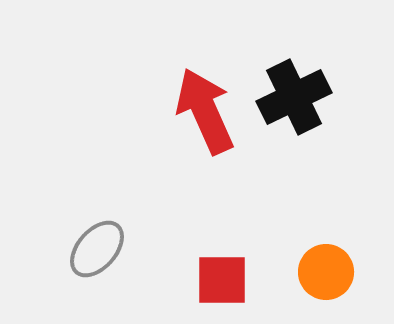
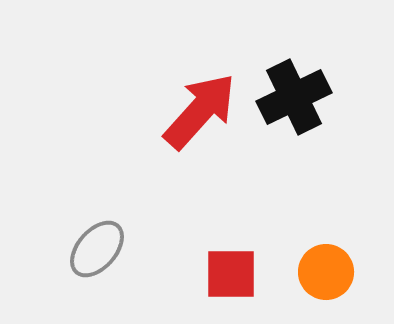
red arrow: moved 5 px left; rotated 66 degrees clockwise
red square: moved 9 px right, 6 px up
